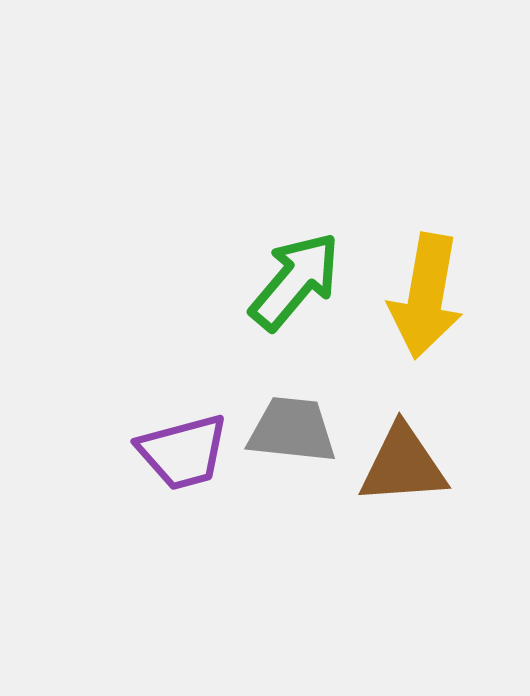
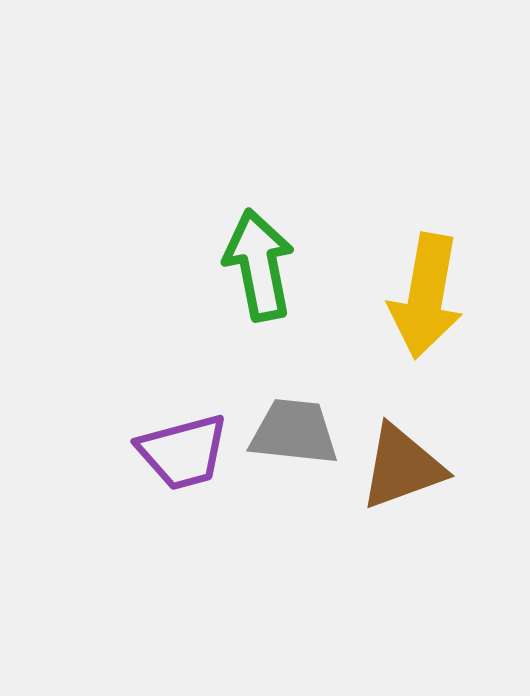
green arrow: moved 36 px left, 16 px up; rotated 51 degrees counterclockwise
gray trapezoid: moved 2 px right, 2 px down
brown triangle: moved 1 px left, 2 px down; rotated 16 degrees counterclockwise
